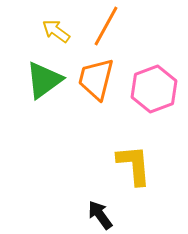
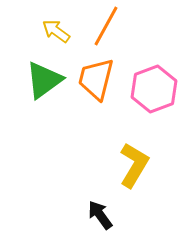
yellow L-shape: rotated 36 degrees clockwise
